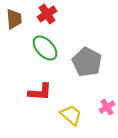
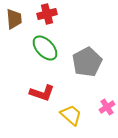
red cross: rotated 18 degrees clockwise
gray pentagon: rotated 16 degrees clockwise
red L-shape: moved 2 px right, 1 px down; rotated 15 degrees clockwise
